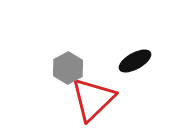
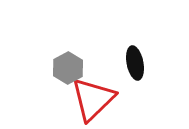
black ellipse: moved 2 px down; rotated 72 degrees counterclockwise
